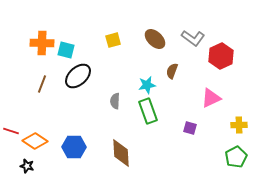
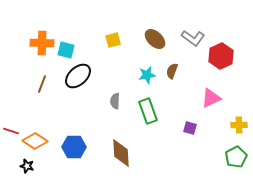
cyan star: moved 10 px up
